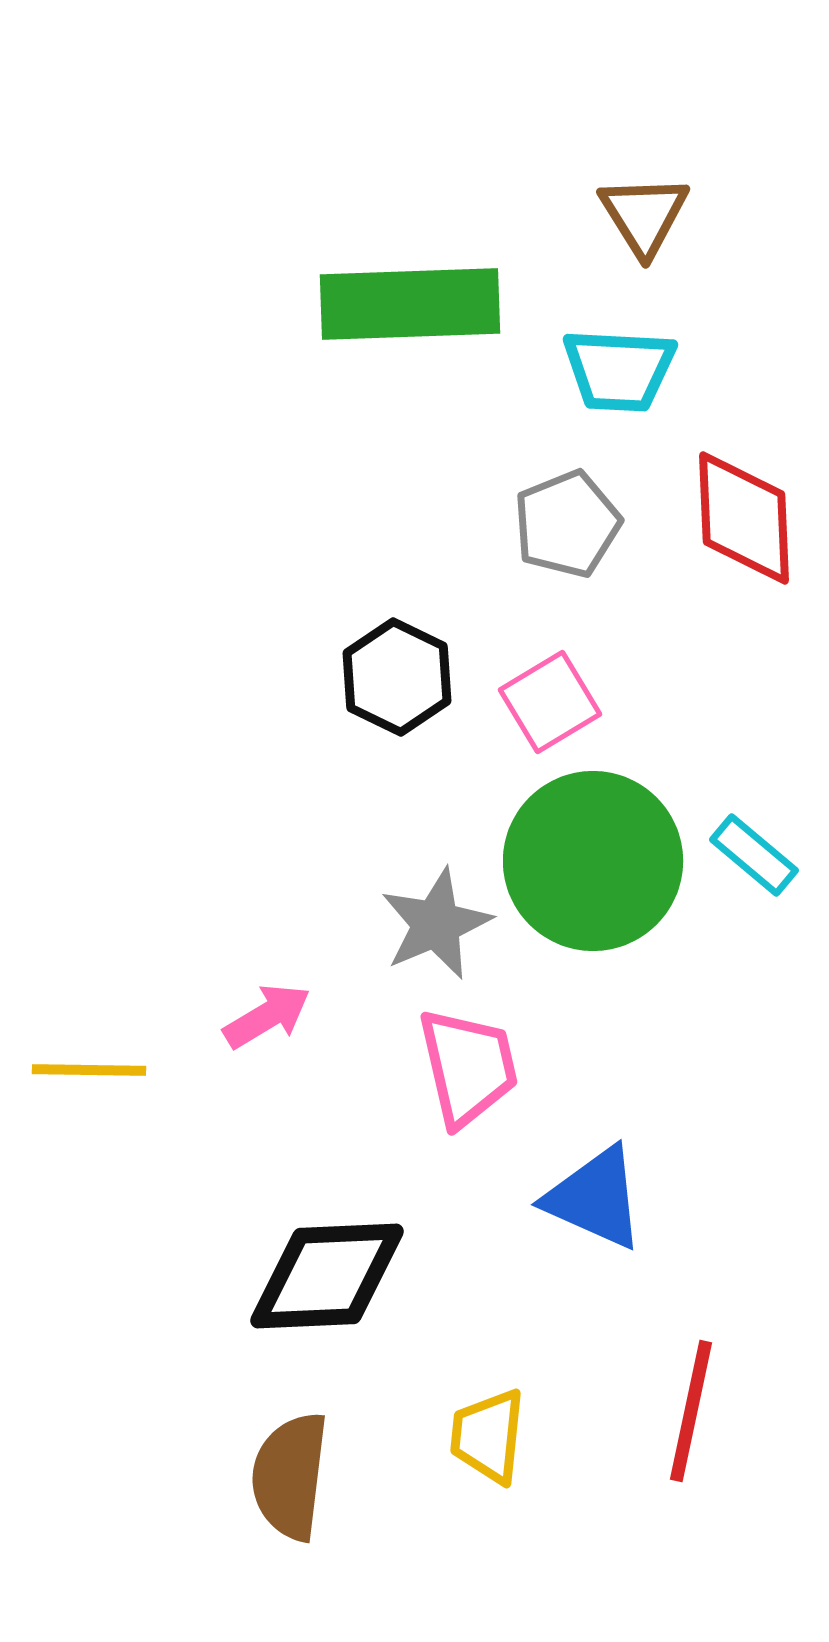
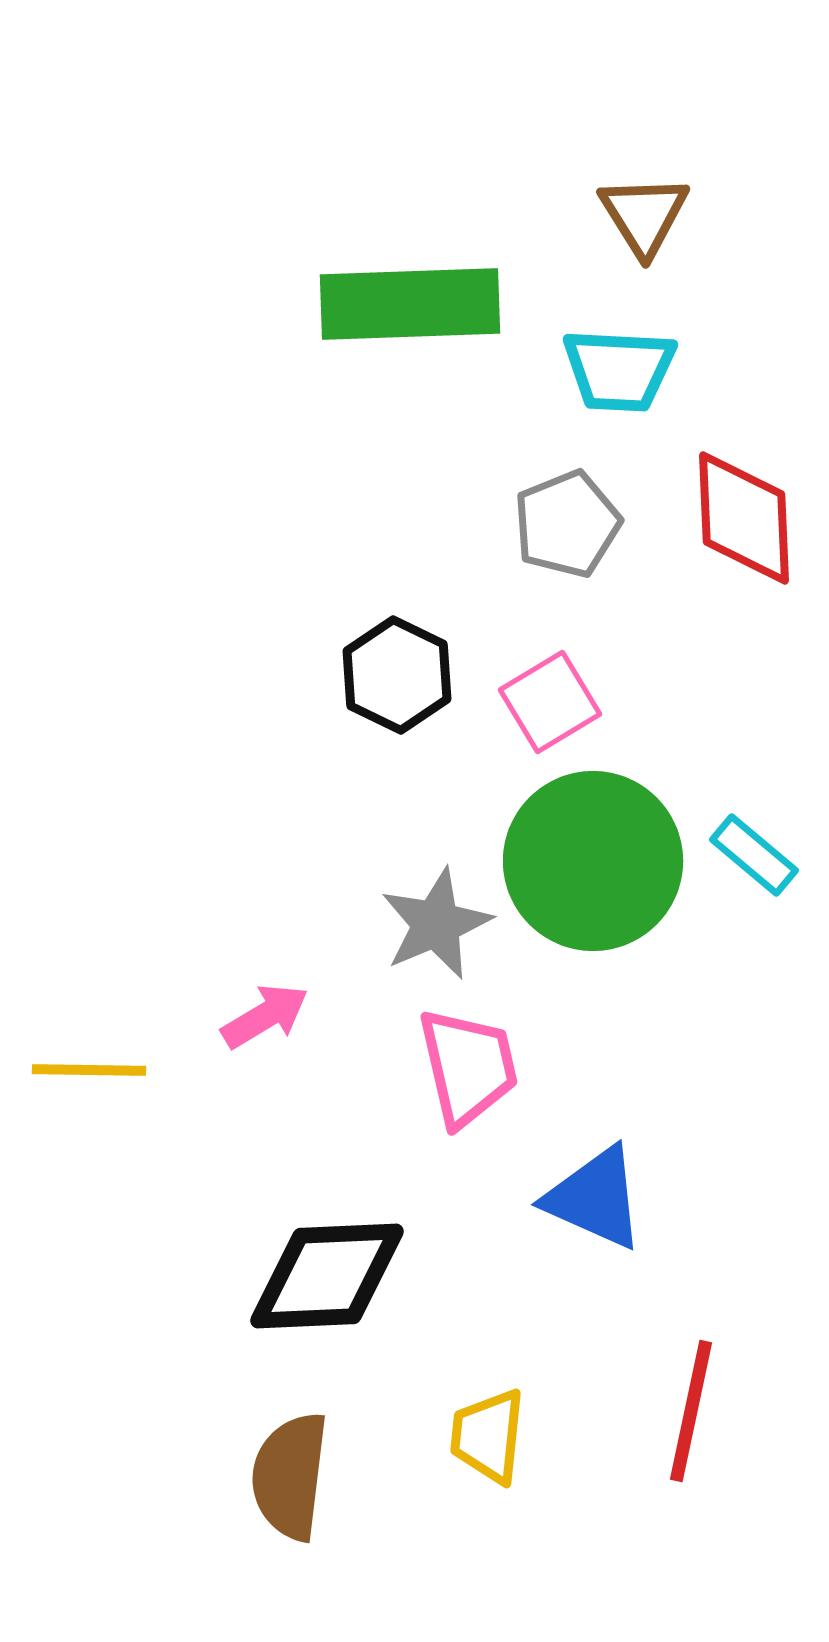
black hexagon: moved 2 px up
pink arrow: moved 2 px left
